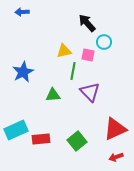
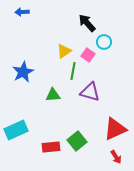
yellow triangle: rotated 21 degrees counterclockwise
pink square: rotated 24 degrees clockwise
purple triangle: rotated 30 degrees counterclockwise
red rectangle: moved 10 px right, 8 px down
red arrow: rotated 104 degrees counterclockwise
